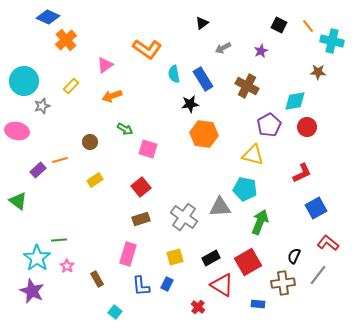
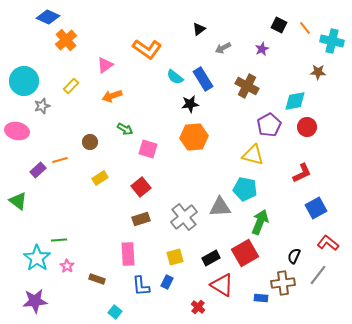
black triangle at (202, 23): moved 3 px left, 6 px down
orange line at (308, 26): moved 3 px left, 2 px down
purple star at (261, 51): moved 1 px right, 2 px up
cyan semicircle at (174, 74): moved 1 px right, 3 px down; rotated 42 degrees counterclockwise
orange hexagon at (204, 134): moved 10 px left, 3 px down; rotated 12 degrees counterclockwise
yellow rectangle at (95, 180): moved 5 px right, 2 px up
gray cross at (184, 217): rotated 16 degrees clockwise
pink rectangle at (128, 254): rotated 20 degrees counterclockwise
red square at (248, 262): moved 3 px left, 9 px up
brown rectangle at (97, 279): rotated 42 degrees counterclockwise
blue rectangle at (167, 284): moved 2 px up
purple star at (32, 291): moved 3 px right, 10 px down; rotated 30 degrees counterclockwise
blue rectangle at (258, 304): moved 3 px right, 6 px up
